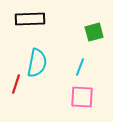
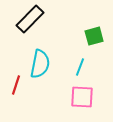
black rectangle: rotated 44 degrees counterclockwise
green square: moved 4 px down
cyan semicircle: moved 3 px right, 1 px down
red line: moved 1 px down
